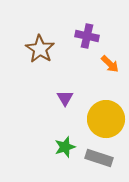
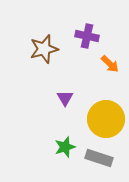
brown star: moved 4 px right; rotated 24 degrees clockwise
